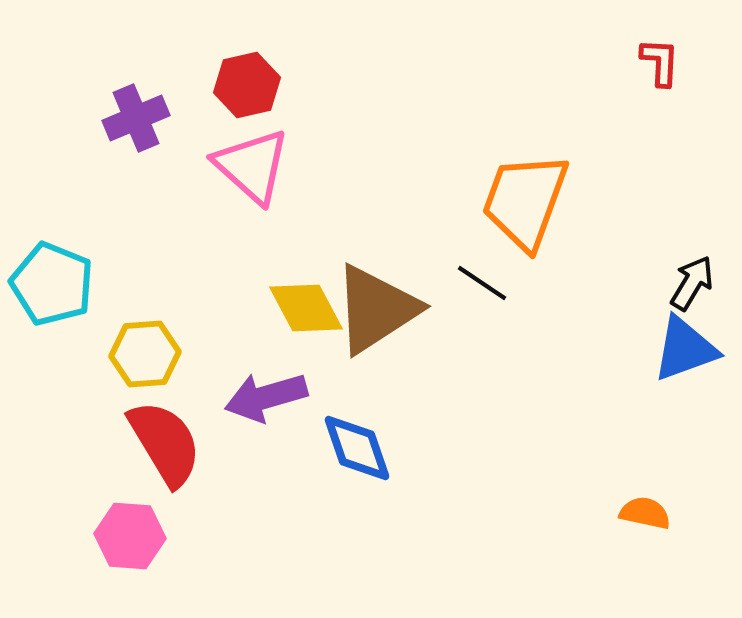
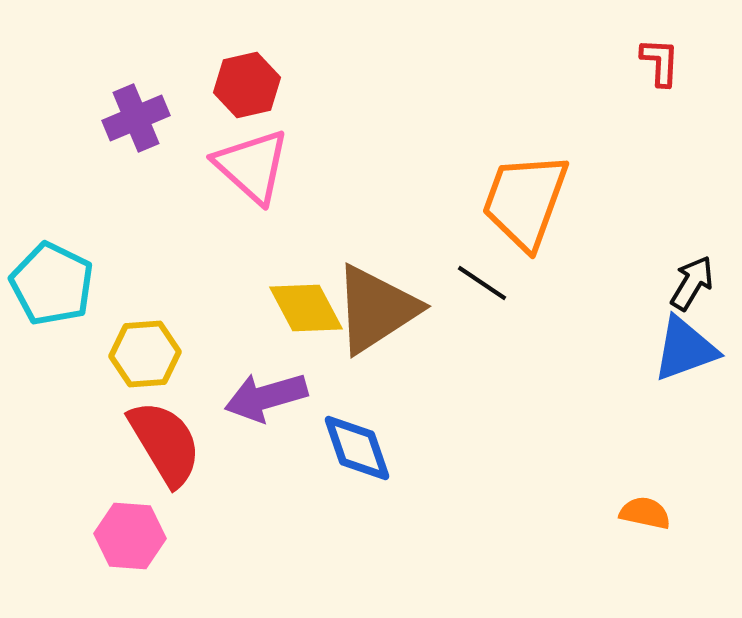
cyan pentagon: rotated 4 degrees clockwise
